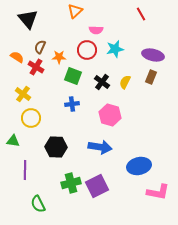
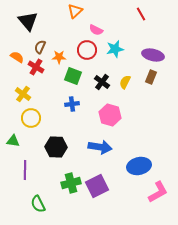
black triangle: moved 2 px down
pink semicircle: rotated 24 degrees clockwise
pink L-shape: rotated 40 degrees counterclockwise
